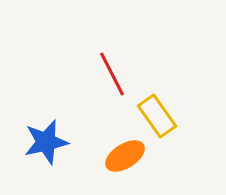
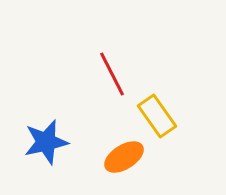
orange ellipse: moved 1 px left, 1 px down
